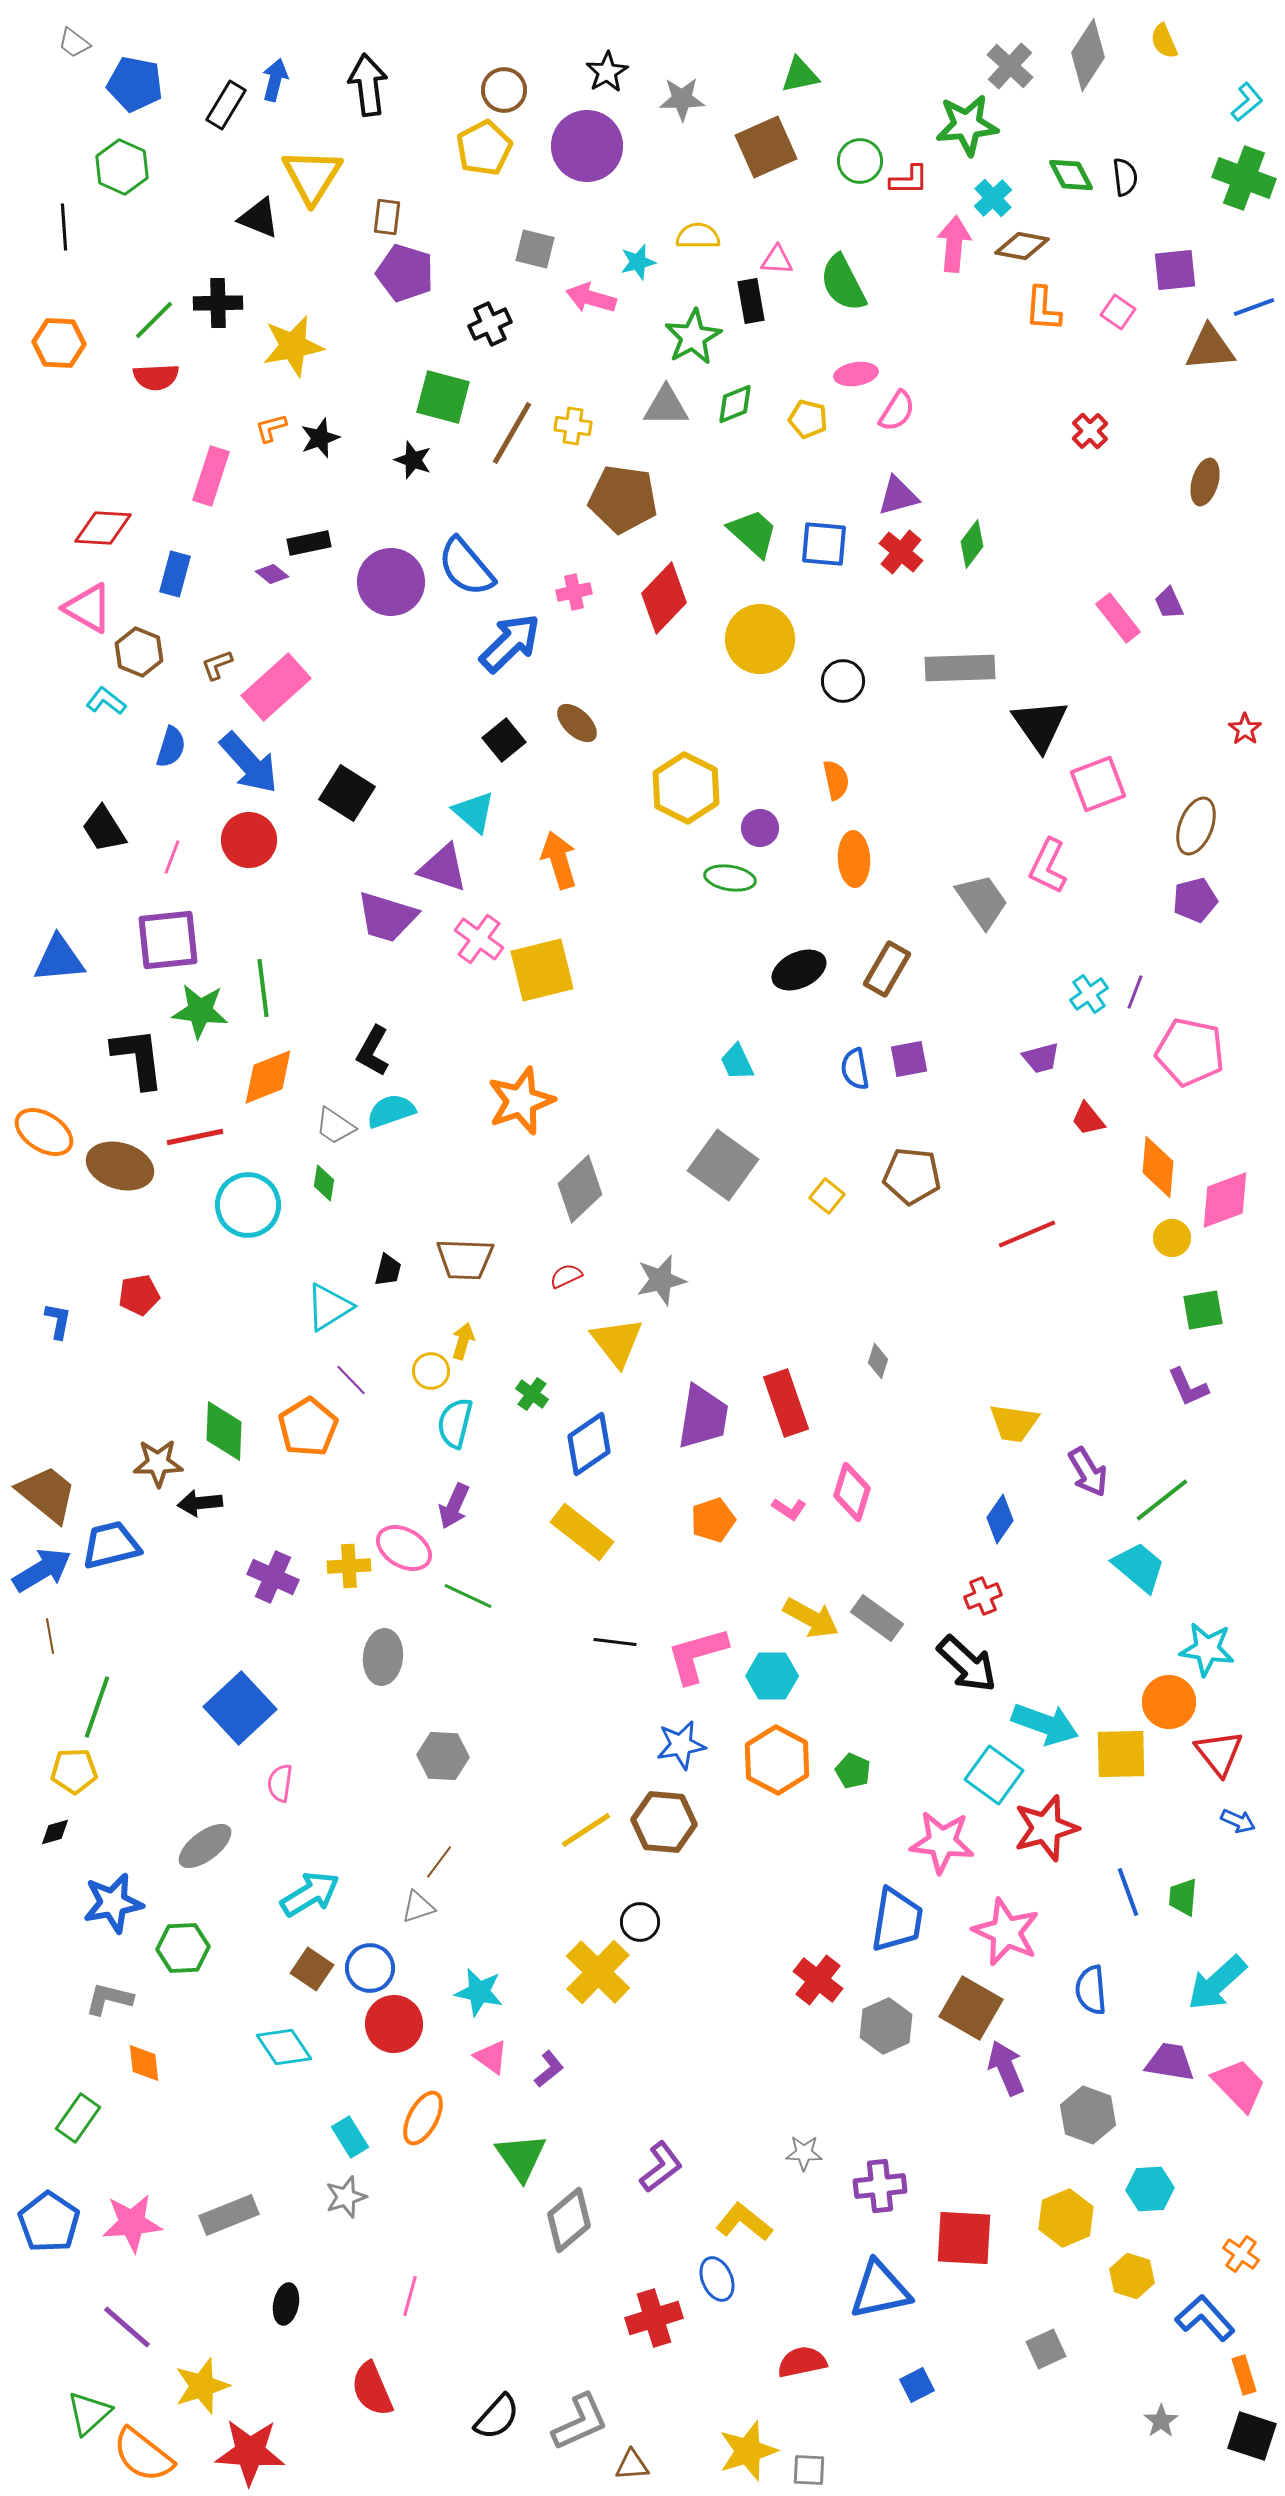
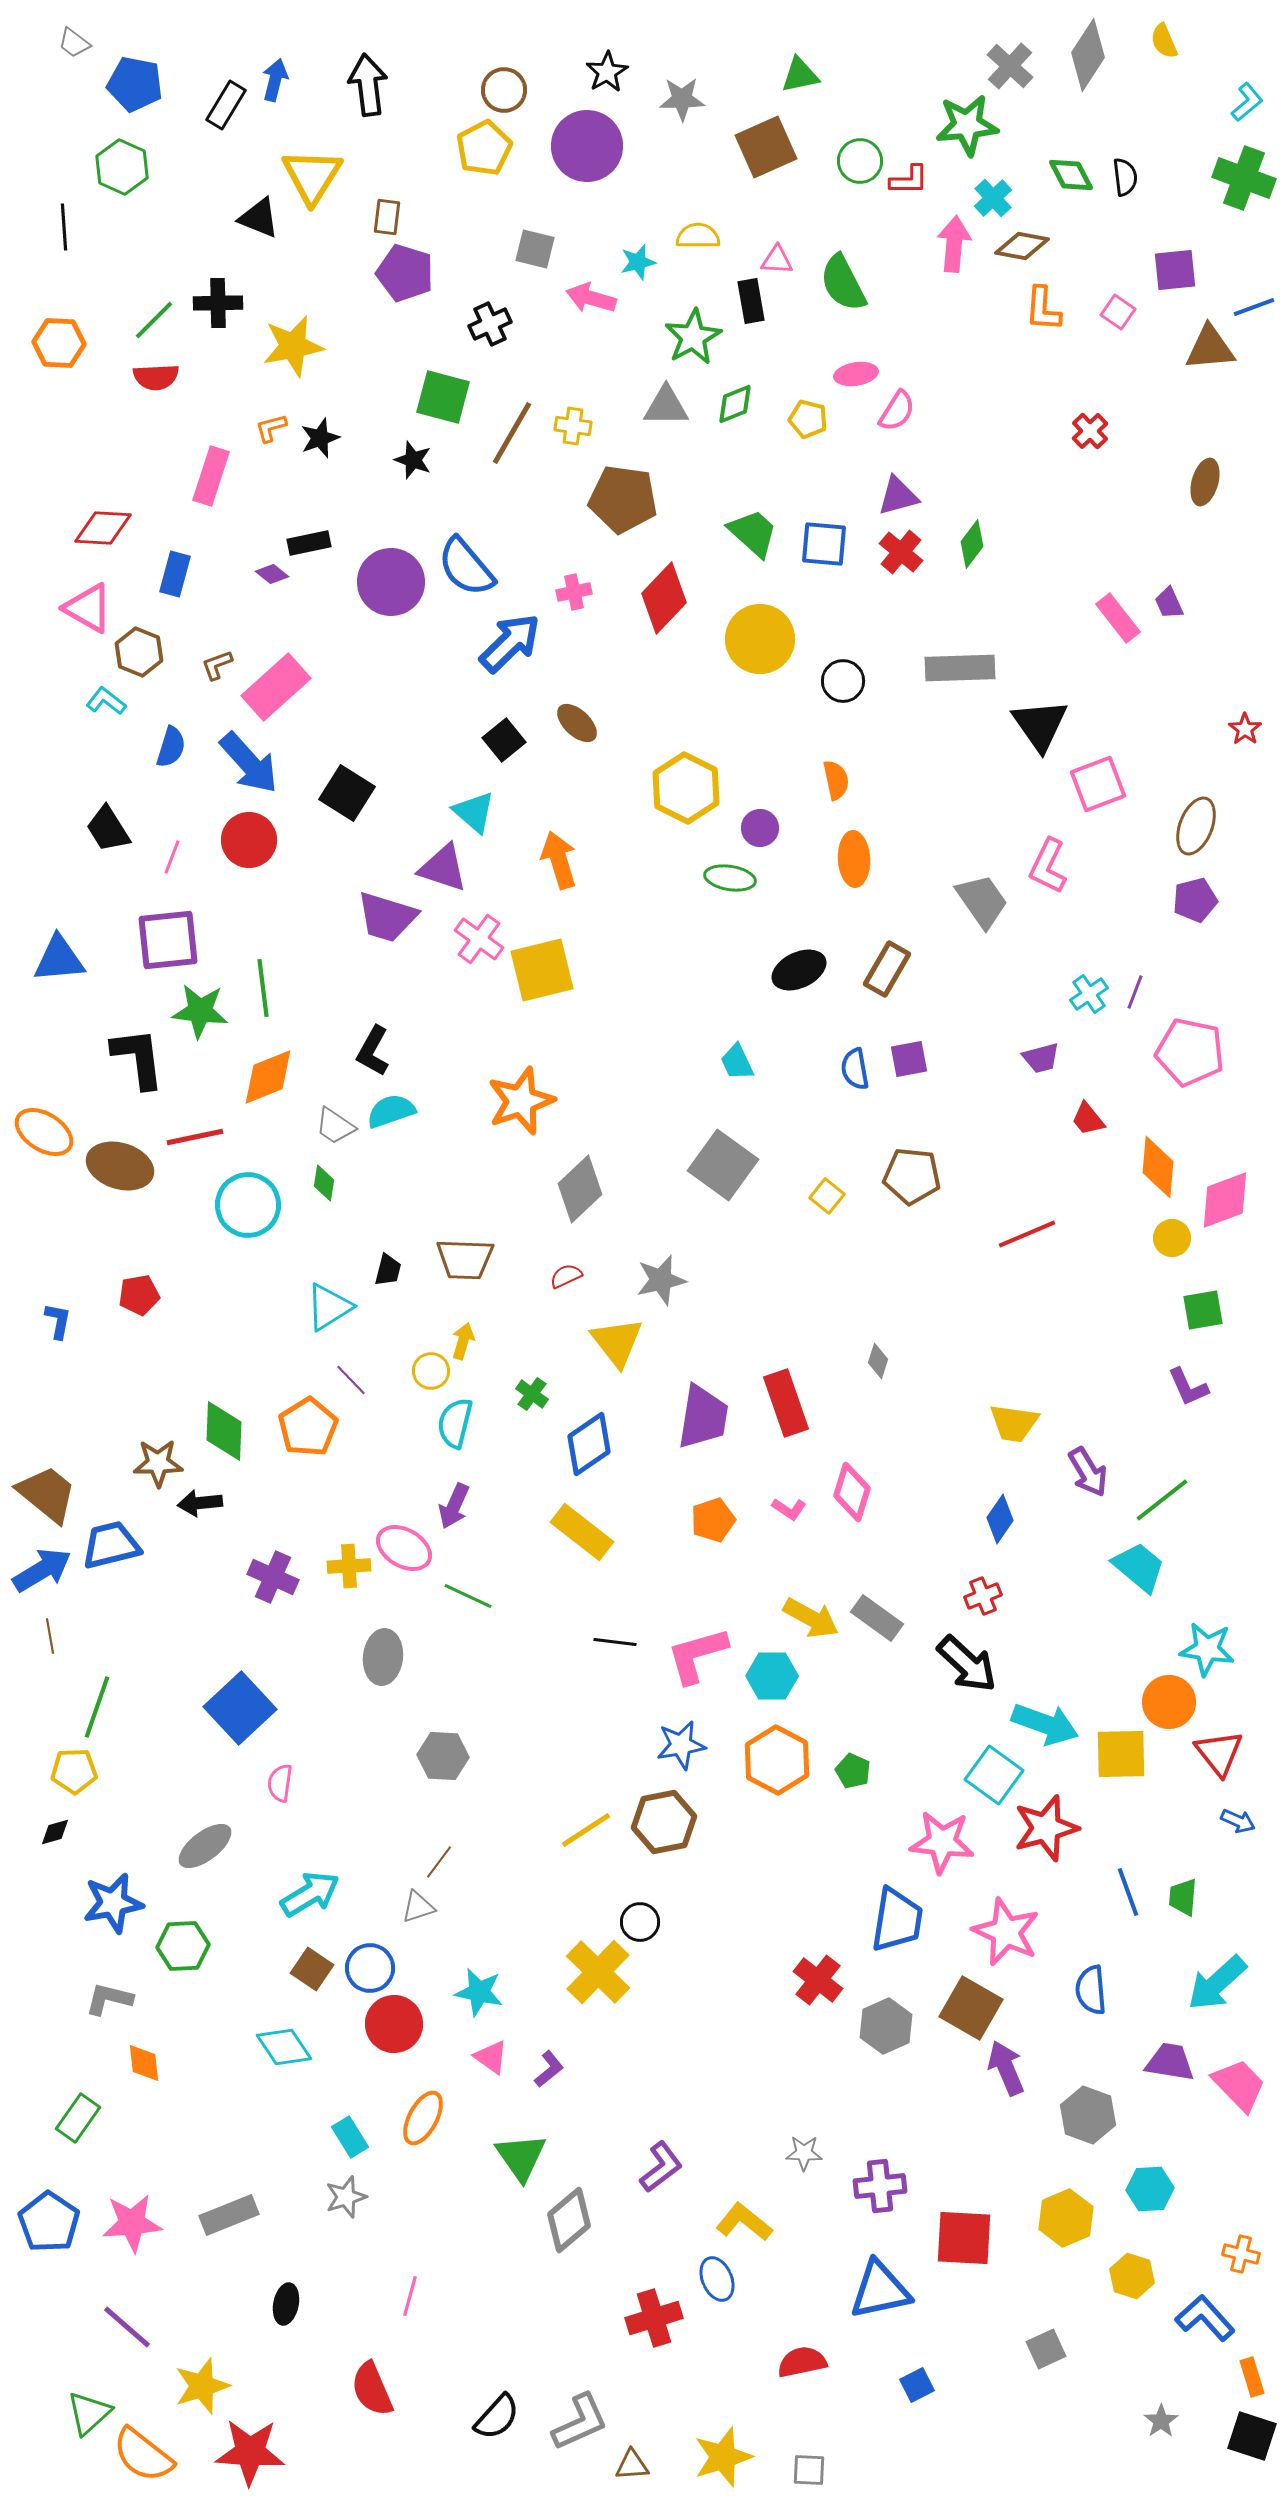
black trapezoid at (104, 829): moved 4 px right
brown hexagon at (664, 1822): rotated 16 degrees counterclockwise
green hexagon at (183, 1948): moved 2 px up
orange cross at (1241, 2254): rotated 21 degrees counterclockwise
orange rectangle at (1244, 2375): moved 8 px right, 2 px down
yellow star at (748, 2451): moved 25 px left, 6 px down
